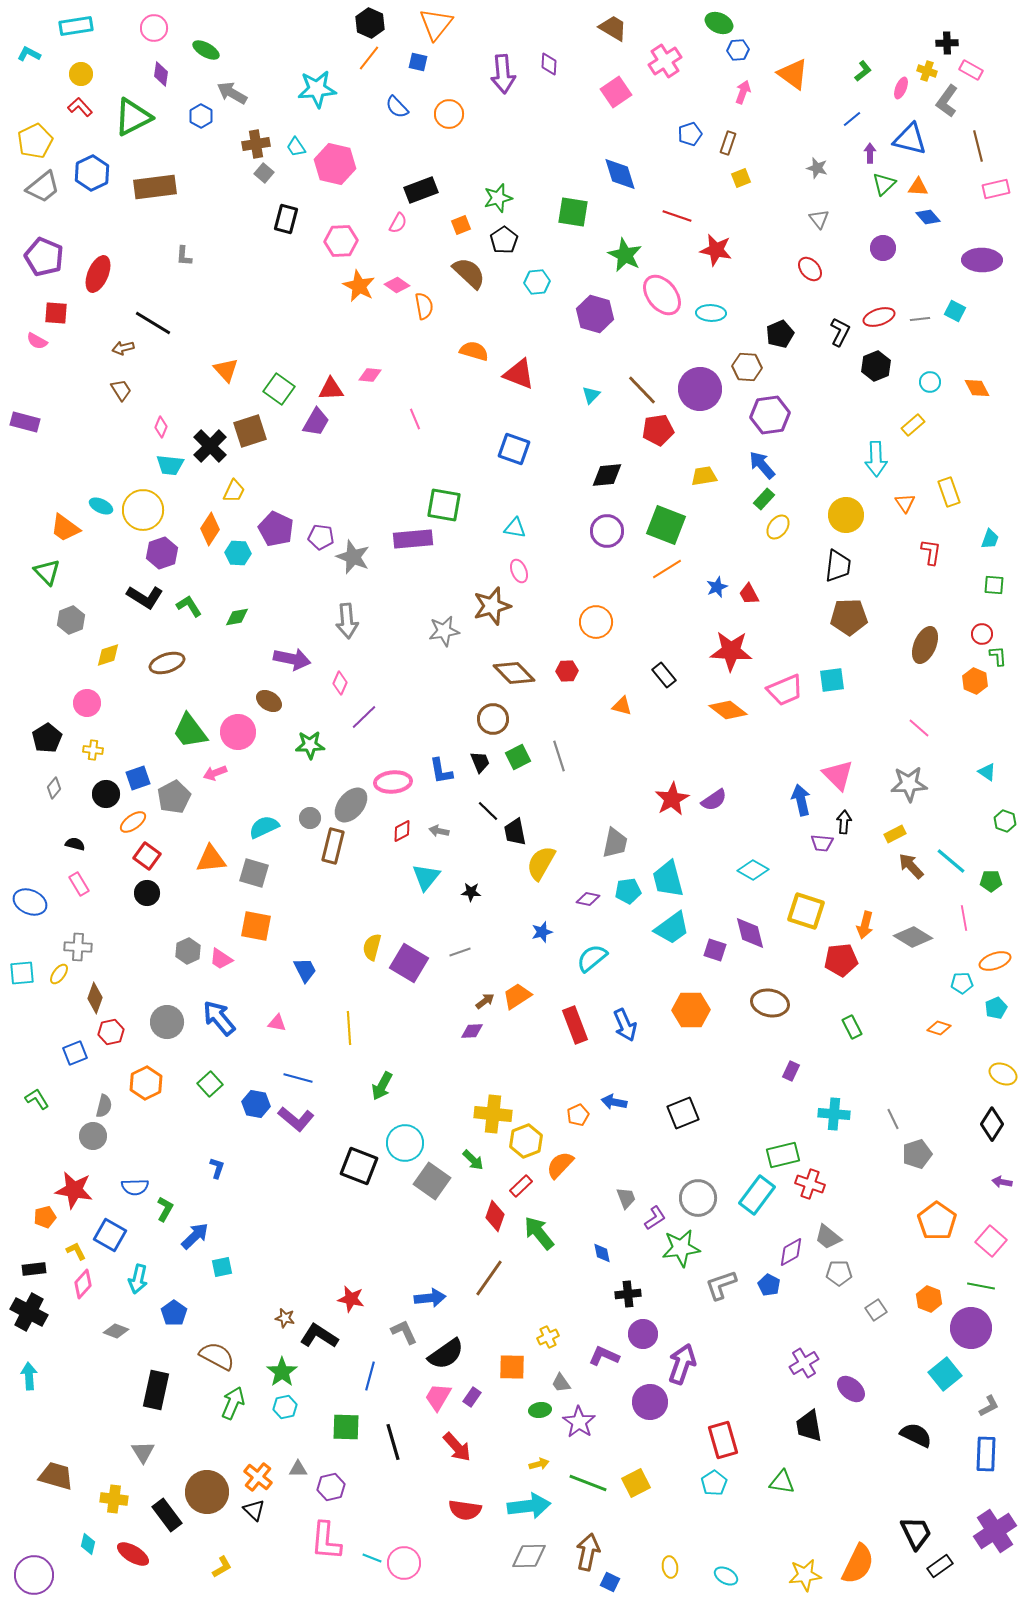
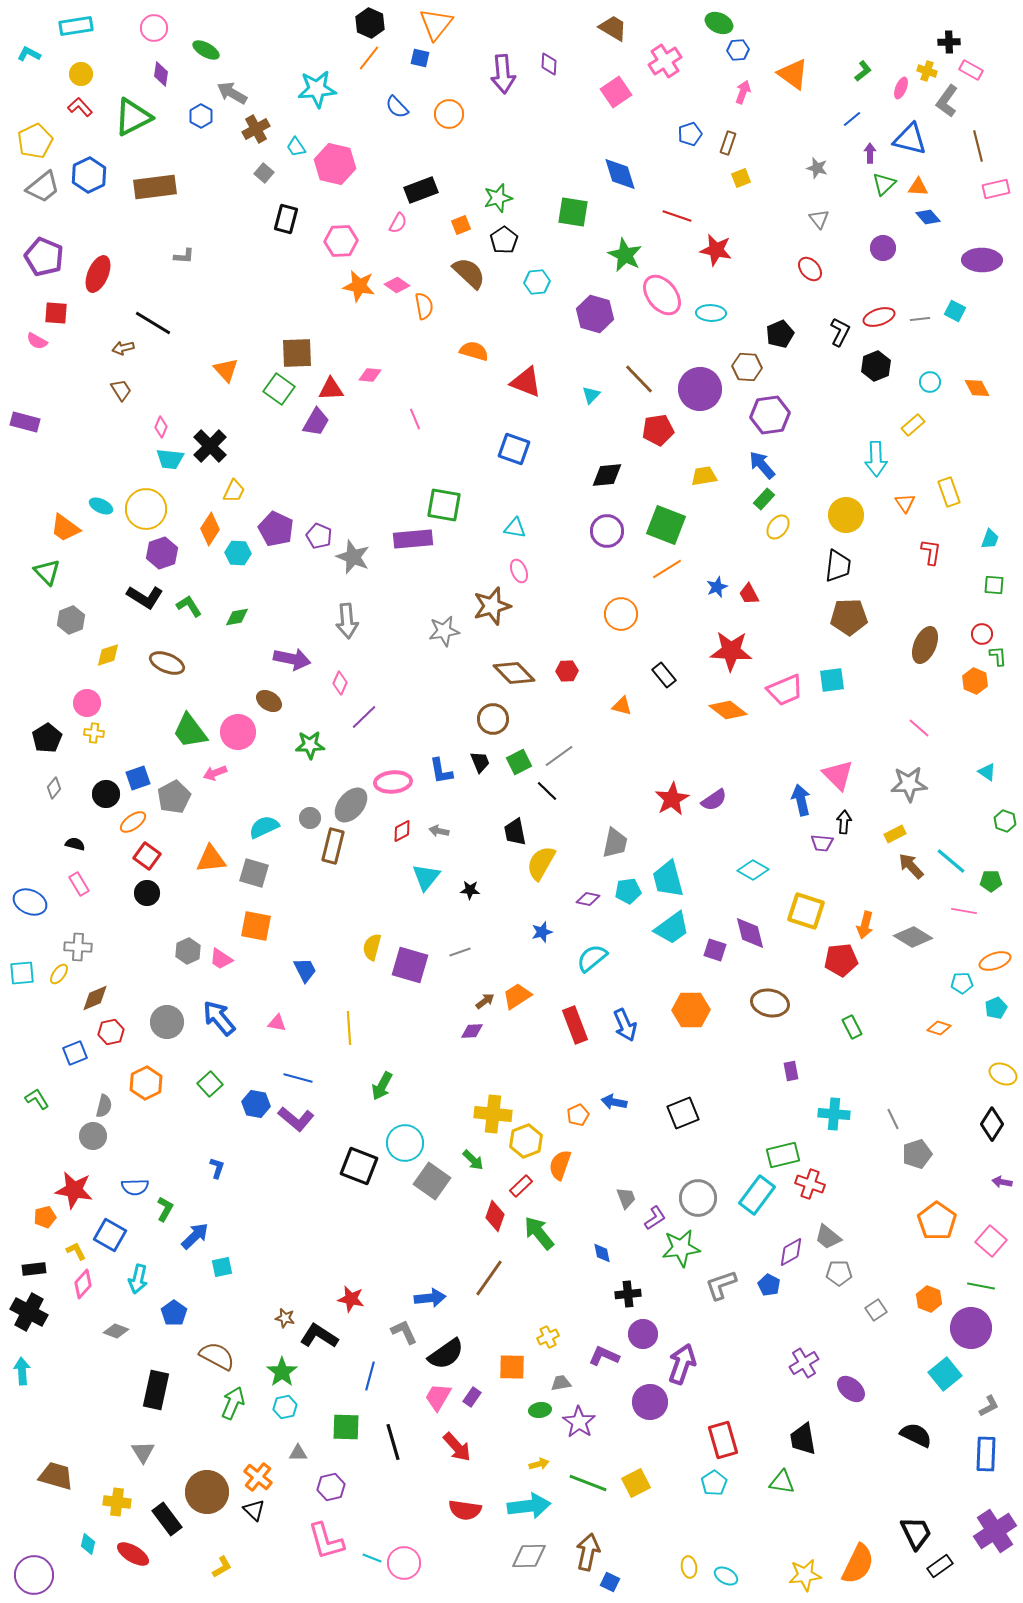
black cross at (947, 43): moved 2 px right, 1 px up
blue square at (418, 62): moved 2 px right, 4 px up
brown cross at (256, 144): moved 15 px up; rotated 20 degrees counterclockwise
blue hexagon at (92, 173): moved 3 px left, 2 px down
gray L-shape at (184, 256): rotated 90 degrees counterclockwise
orange star at (359, 286): rotated 16 degrees counterclockwise
red triangle at (519, 374): moved 7 px right, 8 px down
brown line at (642, 390): moved 3 px left, 11 px up
brown square at (250, 431): moved 47 px right, 78 px up; rotated 16 degrees clockwise
cyan trapezoid at (170, 465): moved 6 px up
yellow circle at (143, 510): moved 3 px right, 1 px up
purple pentagon at (321, 537): moved 2 px left, 1 px up; rotated 15 degrees clockwise
orange circle at (596, 622): moved 25 px right, 8 px up
brown ellipse at (167, 663): rotated 40 degrees clockwise
yellow cross at (93, 750): moved 1 px right, 17 px up
gray line at (559, 756): rotated 72 degrees clockwise
green square at (518, 757): moved 1 px right, 5 px down
black line at (488, 811): moved 59 px right, 20 px up
black star at (471, 892): moved 1 px left, 2 px up
pink line at (964, 918): moved 7 px up; rotated 70 degrees counterclockwise
purple square at (409, 963): moved 1 px right, 2 px down; rotated 15 degrees counterclockwise
brown diamond at (95, 998): rotated 48 degrees clockwise
purple rectangle at (791, 1071): rotated 36 degrees counterclockwise
orange semicircle at (560, 1165): rotated 24 degrees counterclockwise
cyan arrow at (29, 1376): moved 7 px left, 5 px up
gray trapezoid at (561, 1383): rotated 115 degrees clockwise
black trapezoid at (809, 1426): moved 6 px left, 13 px down
gray triangle at (298, 1469): moved 16 px up
yellow cross at (114, 1499): moved 3 px right, 3 px down
black rectangle at (167, 1515): moved 4 px down
pink L-shape at (326, 1541): rotated 21 degrees counterclockwise
yellow ellipse at (670, 1567): moved 19 px right
